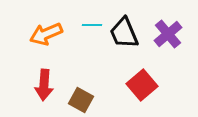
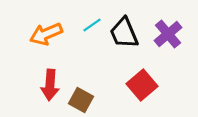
cyan line: rotated 36 degrees counterclockwise
red arrow: moved 6 px right
